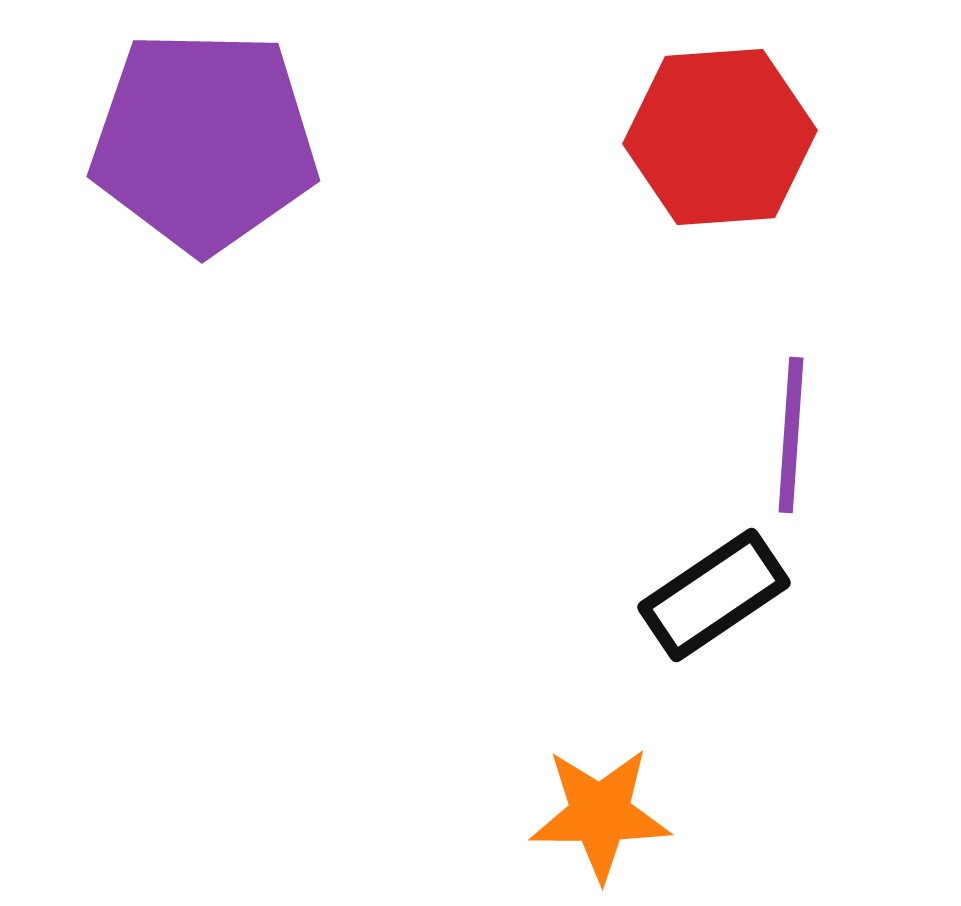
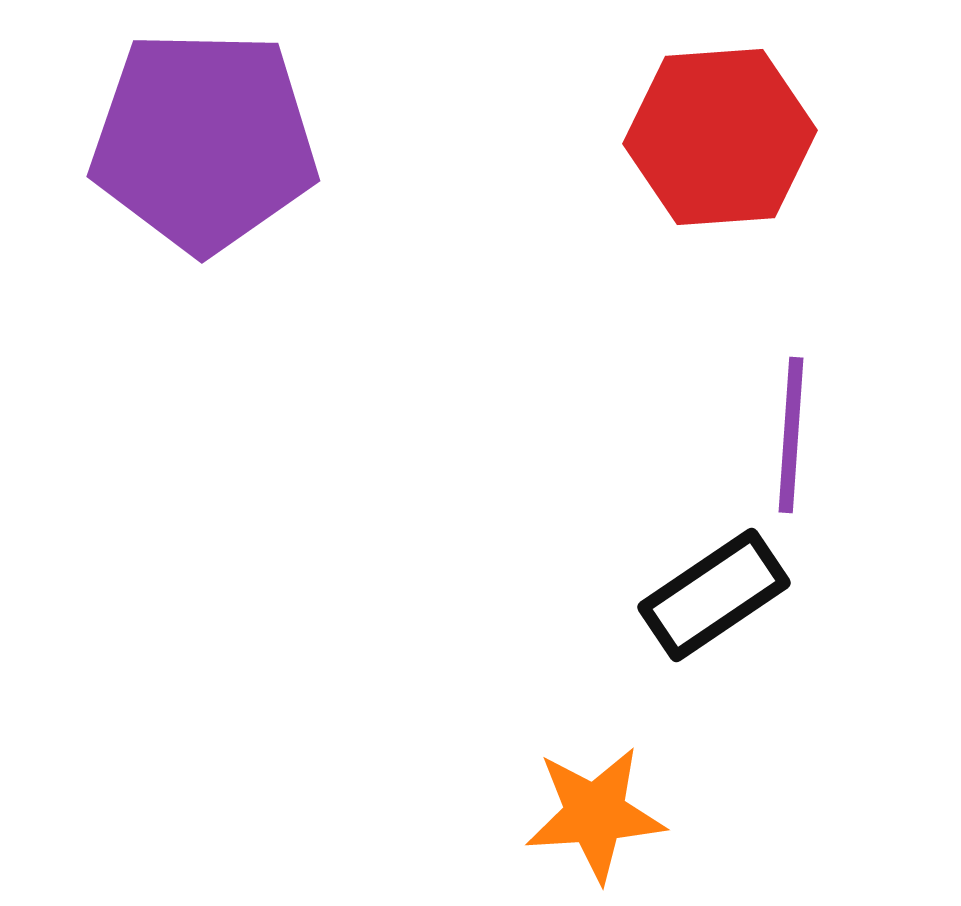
orange star: moved 5 px left; rotated 4 degrees counterclockwise
